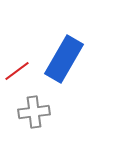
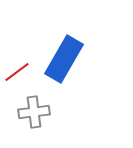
red line: moved 1 px down
